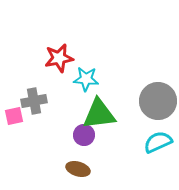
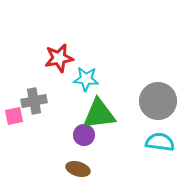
cyan semicircle: moved 2 px right; rotated 32 degrees clockwise
